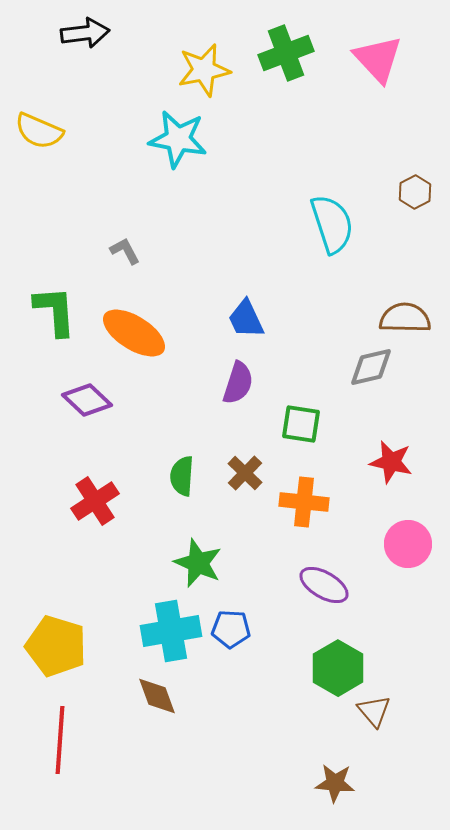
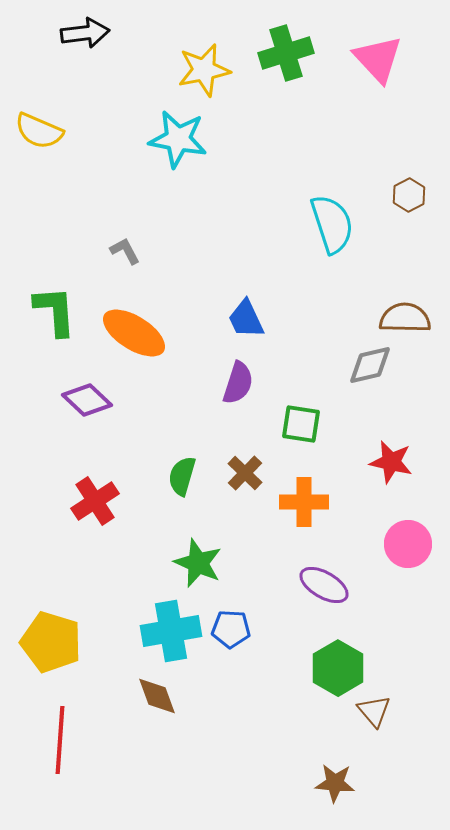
green cross: rotated 4 degrees clockwise
brown hexagon: moved 6 px left, 3 px down
gray diamond: moved 1 px left, 2 px up
green semicircle: rotated 12 degrees clockwise
orange cross: rotated 6 degrees counterclockwise
yellow pentagon: moved 5 px left, 4 px up
